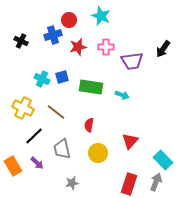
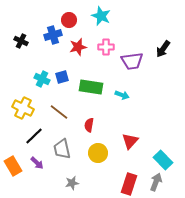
brown line: moved 3 px right
